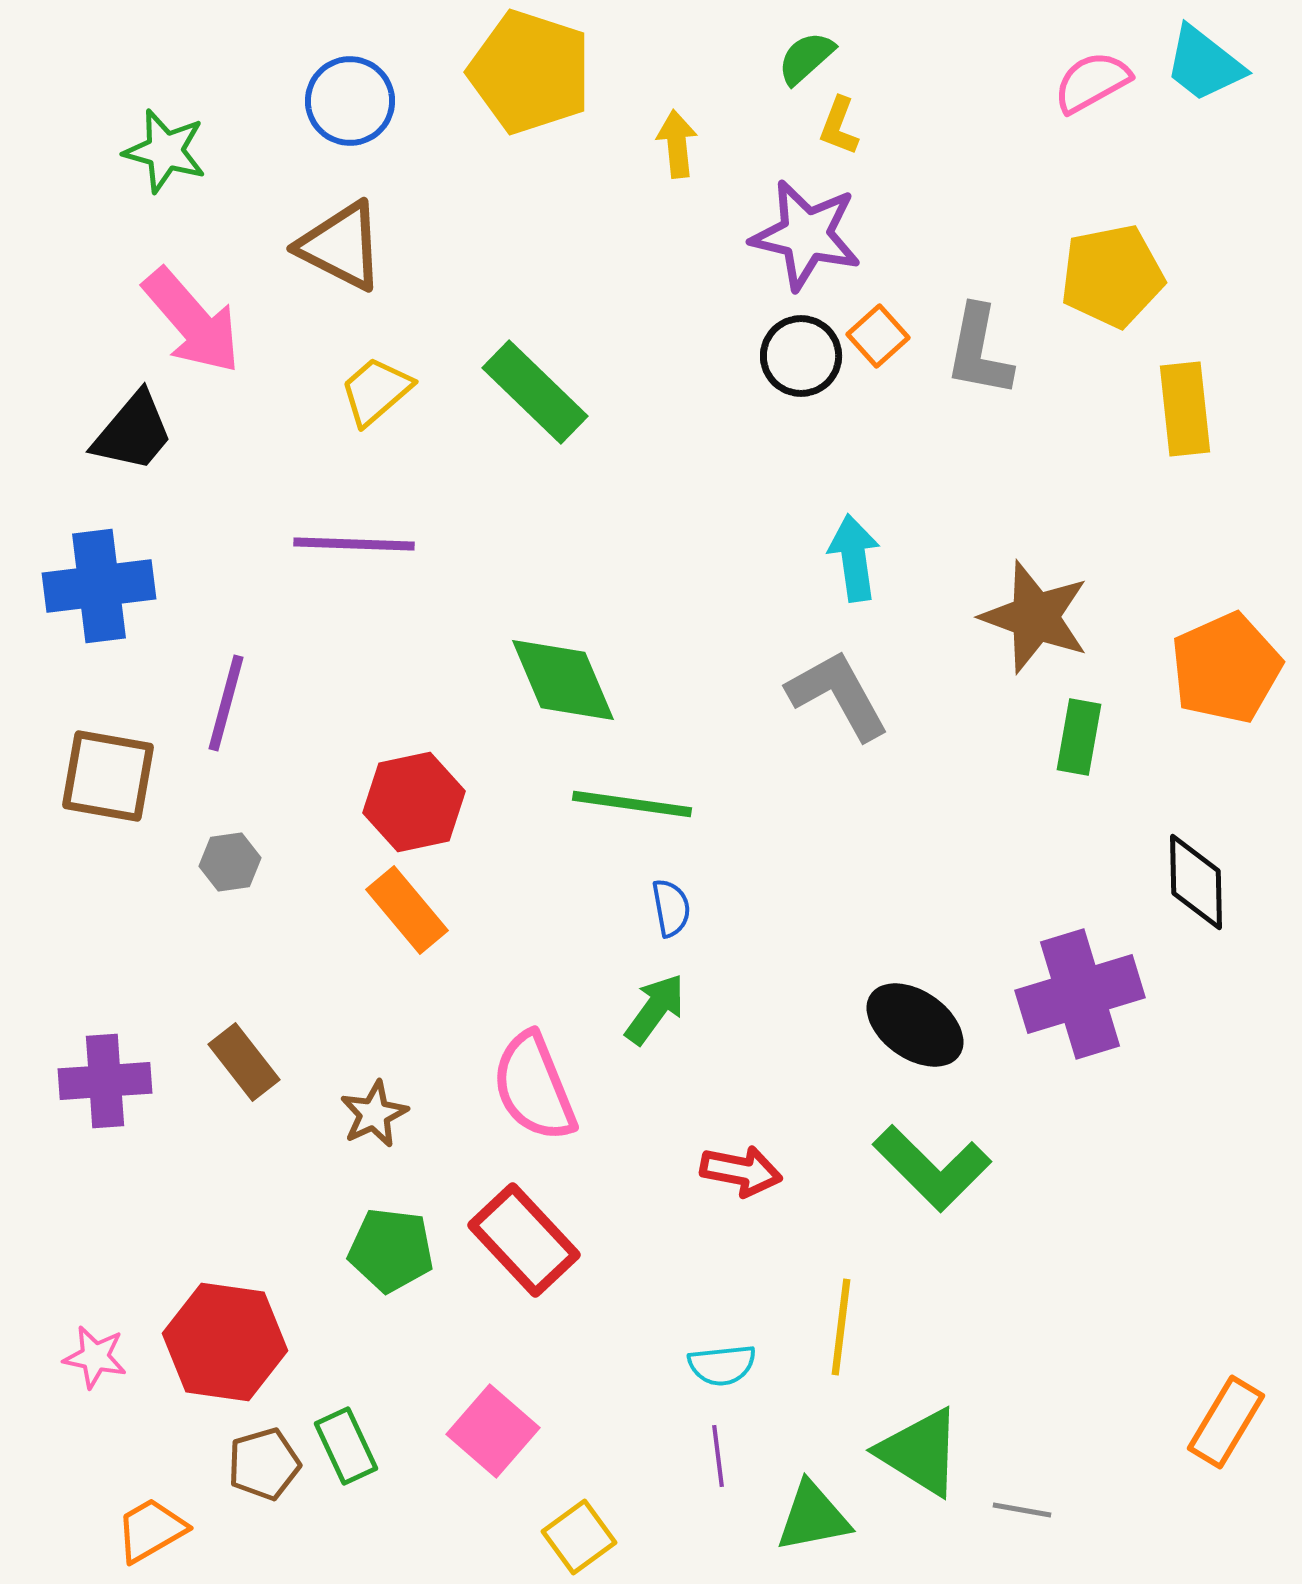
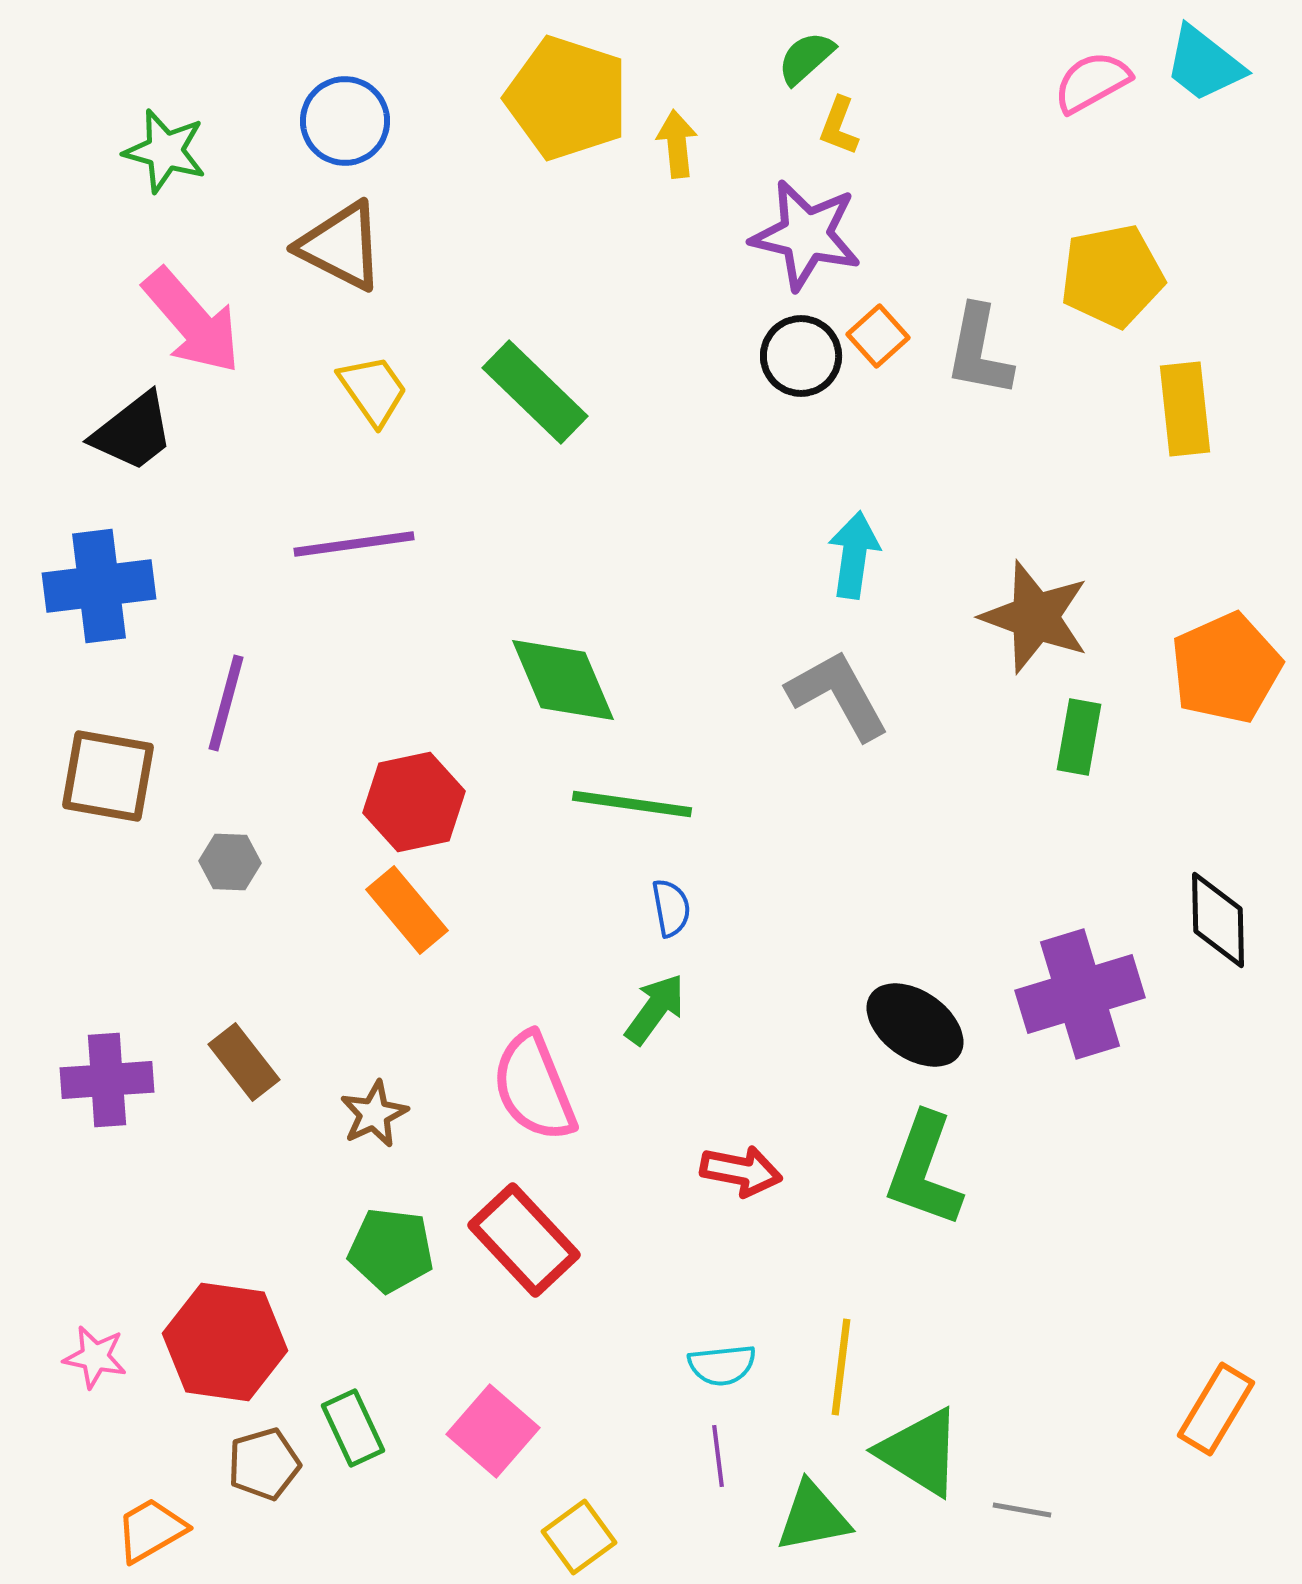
yellow pentagon at (530, 72): moved 37 px right, 26 px down
blue circle at (350, 101): moved 5 px left, 20 px down
yellow trapezoid at (376, 391): moved 3 px left, 1 px up; rotated 96 degrees clockwise
black trapezoid at (133, 432): rotated 12 degrees clockwise
purple line at (354, 544): rotated 10 degrees counterclockwise
cyan arrow at (854, 558): moved 3 px up; rotated 16 degrees clockwise
gray hexagon at (230, 862): rotated 10 degrees clockwise
black diamond at (1196, 882): moved 22 px right, 38 px down
purple cross at (105, 1081): moved 2 px right, 1 px up
green L-shape at (932, 1168): moved 8 px left, 2 px down; rotated 65 degrees clockwise
yellow line at (841, 1327): moved 40 px down
orange rectangle at (1226, 1422): moved 10 px left, 13 px up
green rectangle at (346, 1446): moved 7 px right, 18 px up
